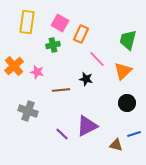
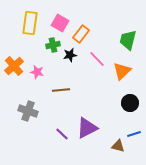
yellow rectangle: moved 3 px right, 1 px down
orange rectangle: rotated 12 degrees clockwise
orange triangle: moved 1 px left
black star: moved 16 px left, 24 px up; rotated 24 degrees counterclockwise
black circle: moved 3 px right
purple triangle: moved 2 px down
brown triangle: moved 2 px right, 1 px down
